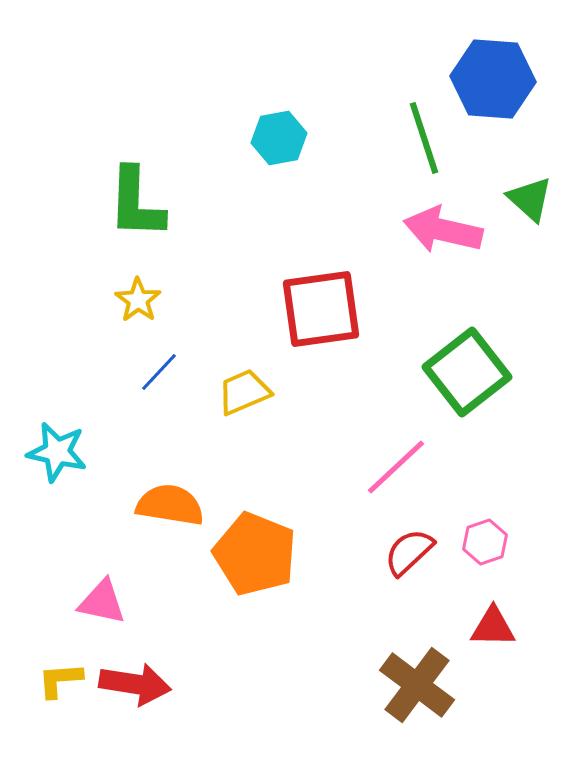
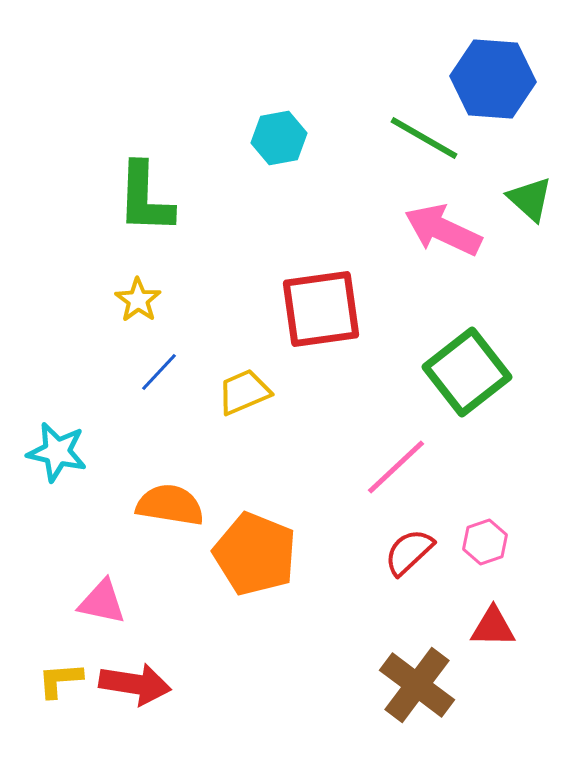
green line: rotated 42 degrees counterclockwise
green L-shape: moved 9 px right, 5 px up
pink arrow: rotated 12 degrees clockwise
